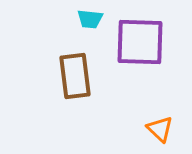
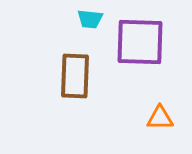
brown rectangle: rotated 9 degrees clockwise
orange triangle: moved 11 px up; rotated 44 degrees counterclockwise
